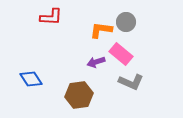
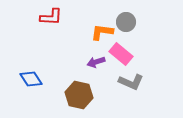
orange L-shape: moved 1 px right, 2 px down
brown hexagon: rotated 20 degrees clockwise
